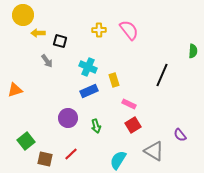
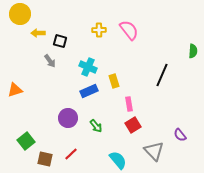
yellow circle: moved 3 px left, 1 px up
gray arrow: moved 3 px right
yellow rectangle: moved 1 px down
pink rectangle: rotated 56 degrees clockwise
green arrow: rotated 24 degrees counterclockwise
gray triangle: rotated 15 degrees clockwise
cyan semicircle: rotated 108 degrees clockwise
